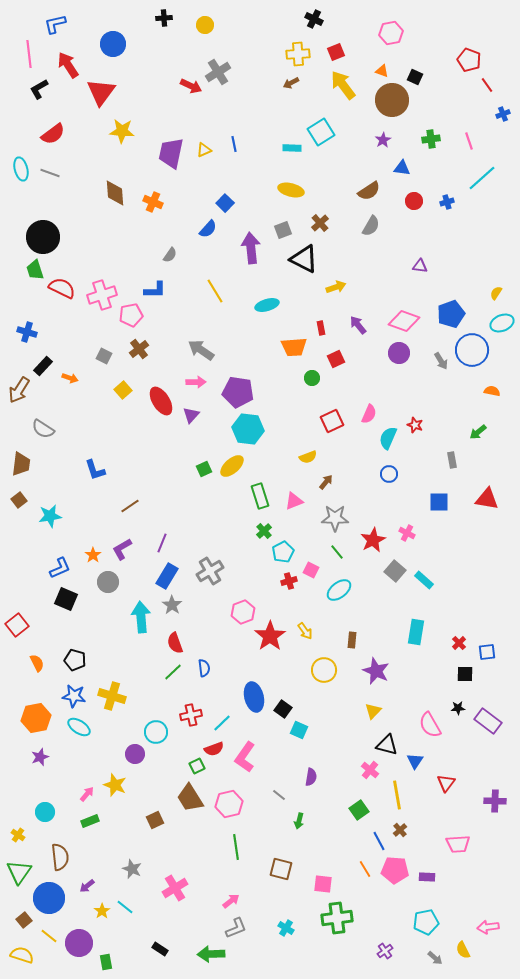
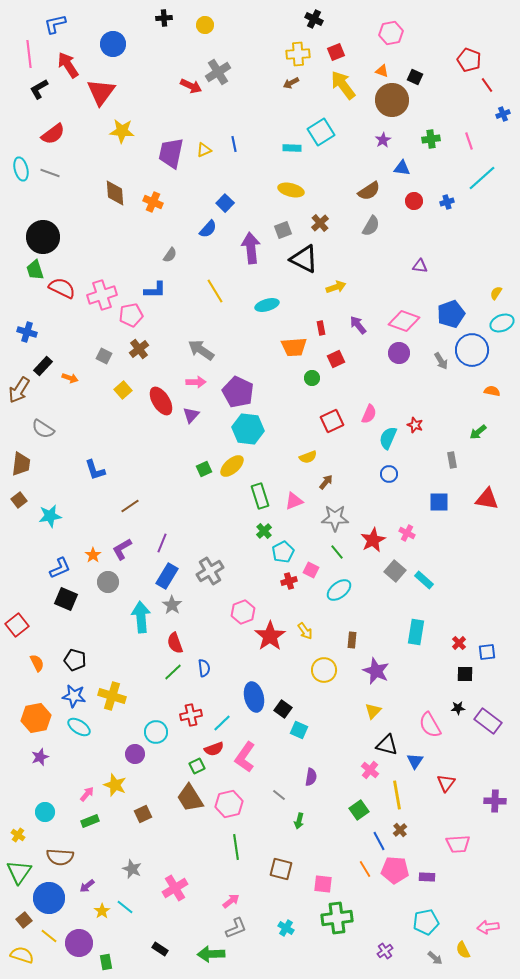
purple pentagon at (238, 392): rotated 16 degrees clockwise
brown square at (155, 820): moved 12 px left, 6 px up
brown semicircle at (60, 857): rotated 100 degrees clockwise
